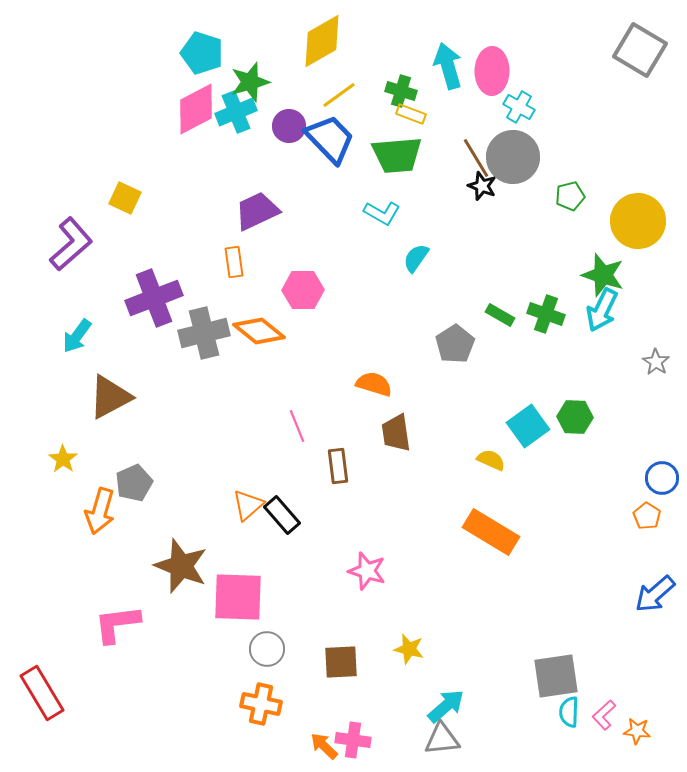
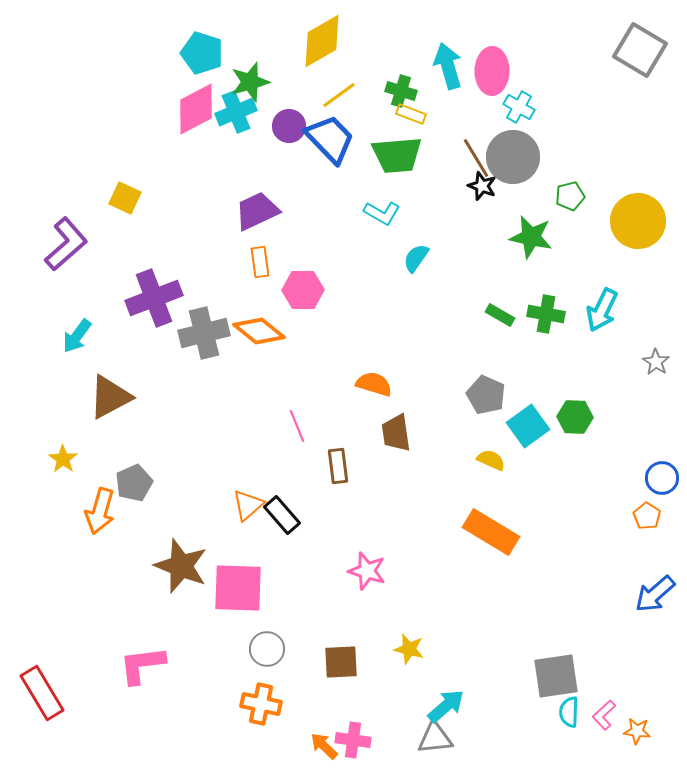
purple L-shape at (71, 244): moved 5 px left
orange rectangle at (234, 262): moved 26 px right
green star at (603, 275): moved 72 px left, 38 px up; rotated 6 degrees counterclockwise
green cross at (546, 314): rotated 9 degrees counterclockwise
gray pentagon at (455, 344): moved 31 px right, 51 px down; rotated 15 degrees counterclockwise
pink square at (238, 597): moved 9 px up
pink L-shape at (117, 624): moved 25 px right, 41 px down
gray triangle at (442, 739): moved 7 px left, 1 px up
